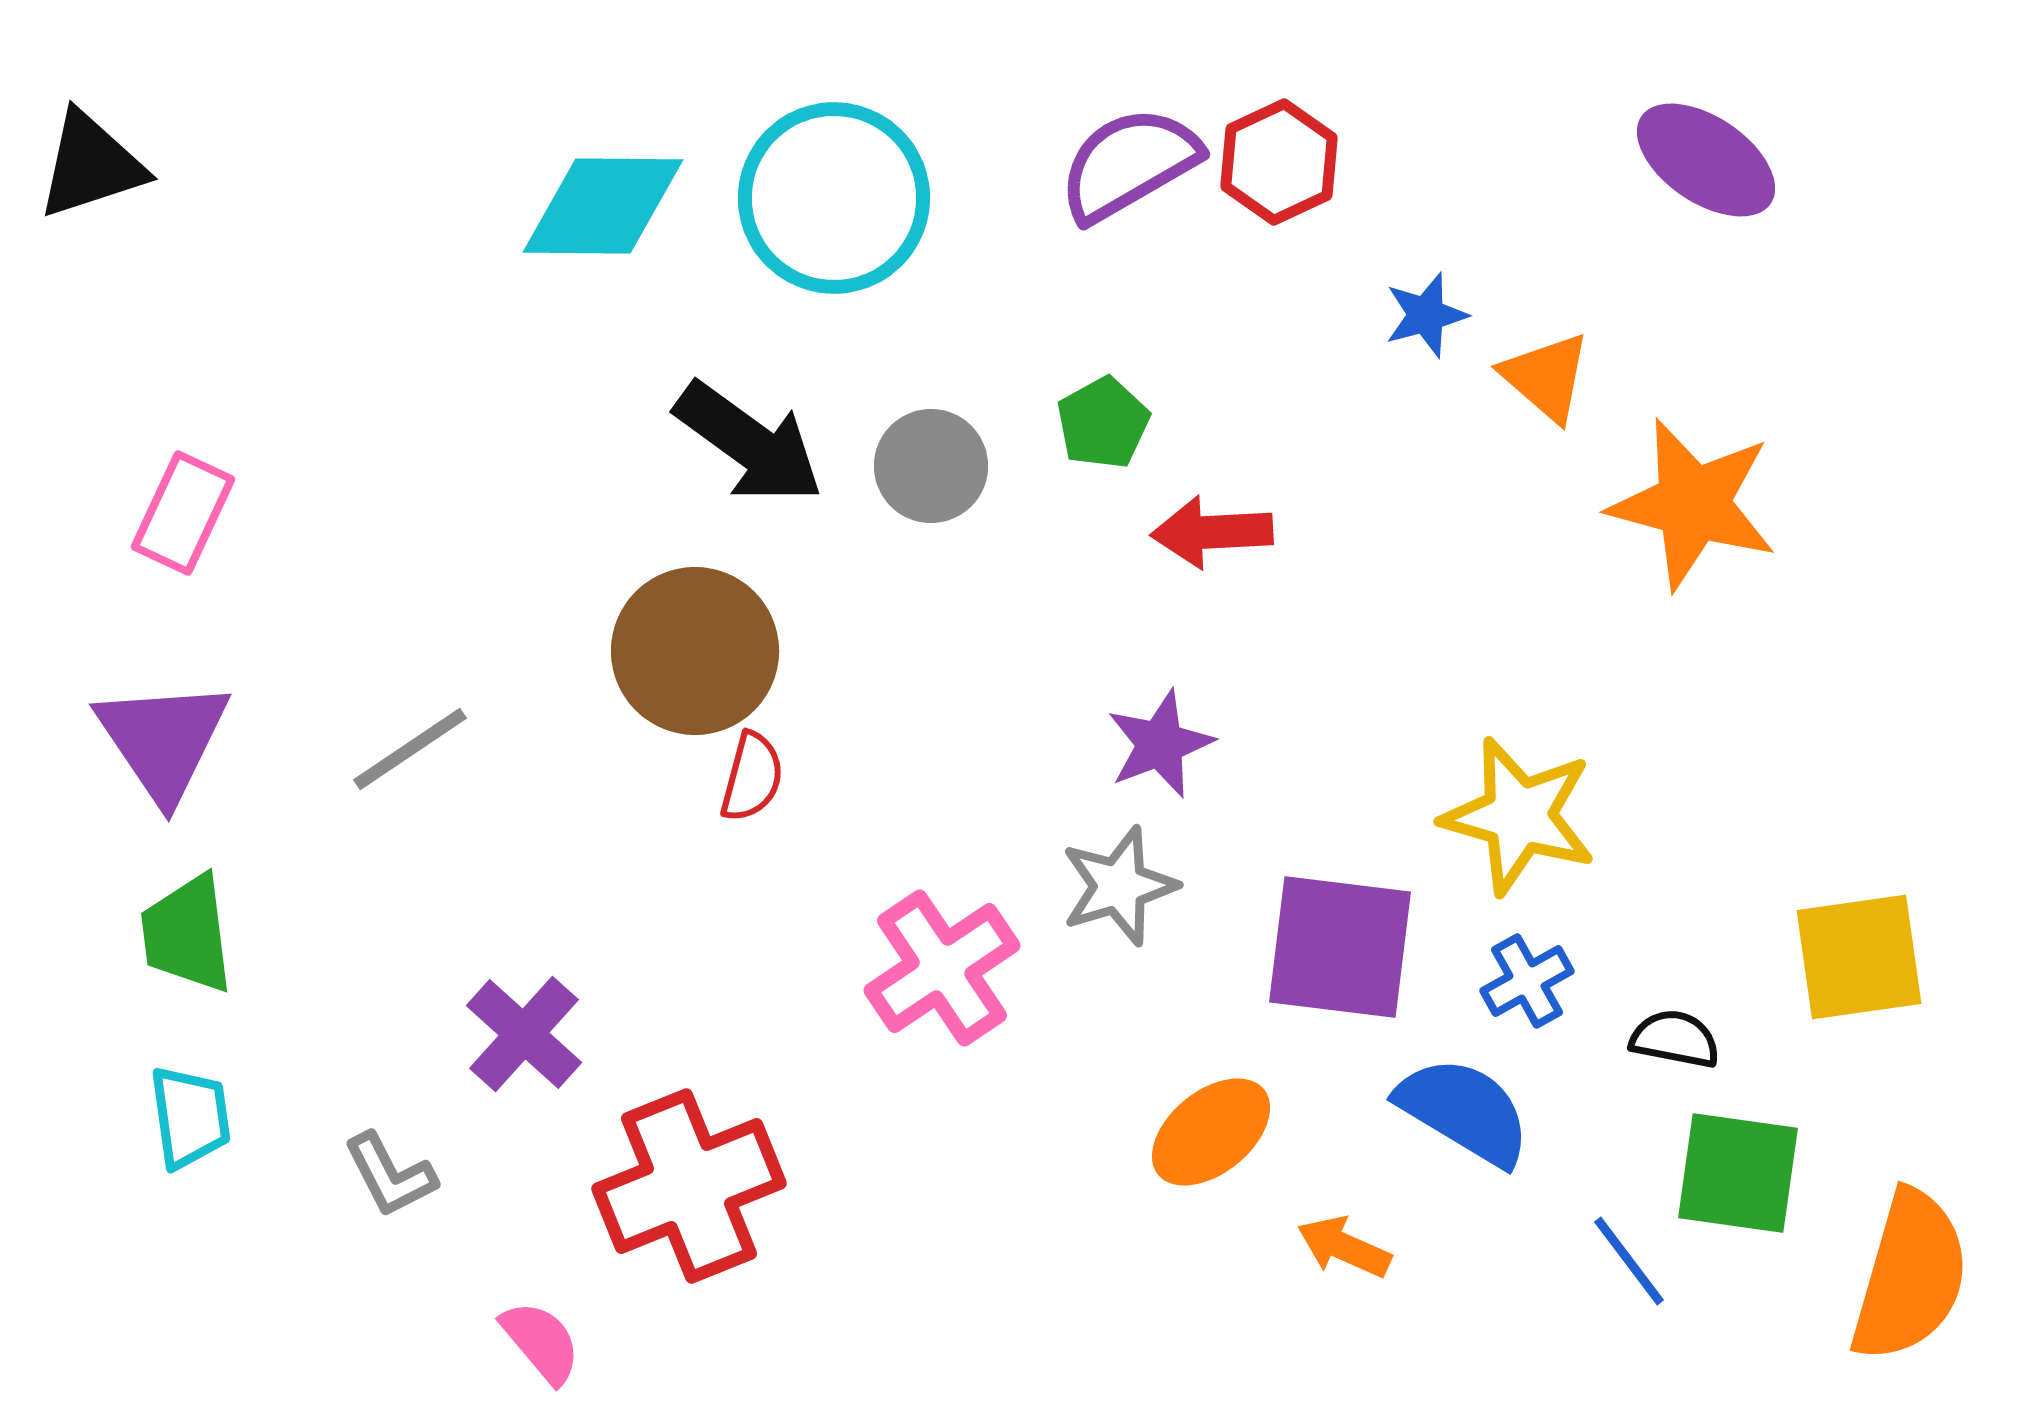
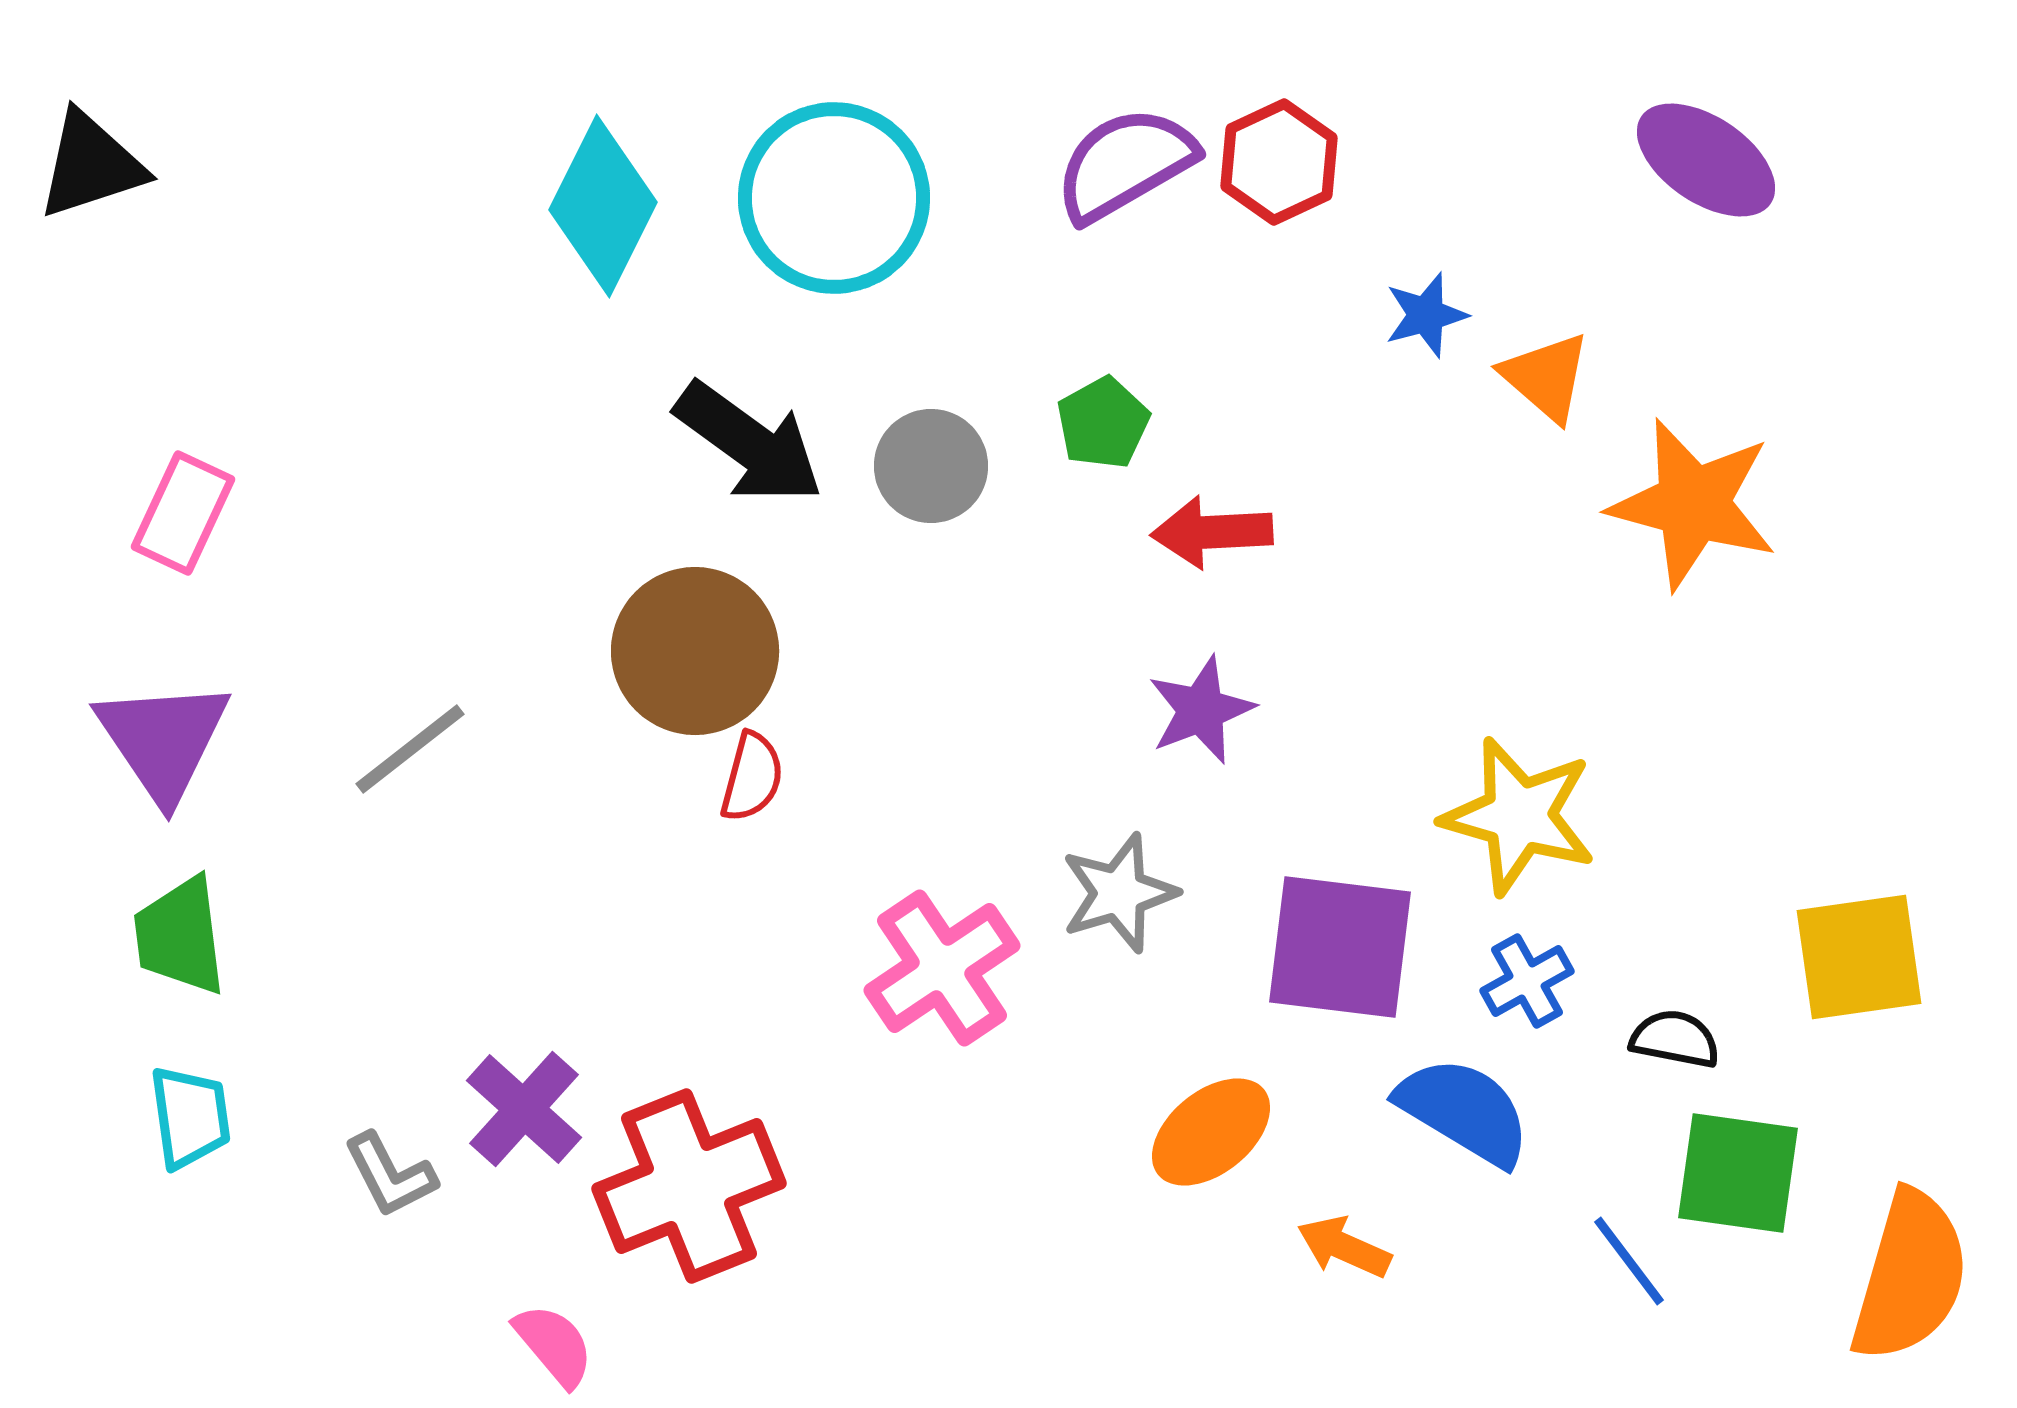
purple semicircle: moved 4 px left
cyan diamond: rotated 64 degrees counterclockwise
purple star: moved 41 px right, 34 px up
gray line: rotated 4 degrees counterclockwise
gray star: moved 7 px down
green trapezoid: moved 7 px left, 2 px down
purple cross: moved 75 px down
pink semicircle: moved 13 px right, 3 px down
